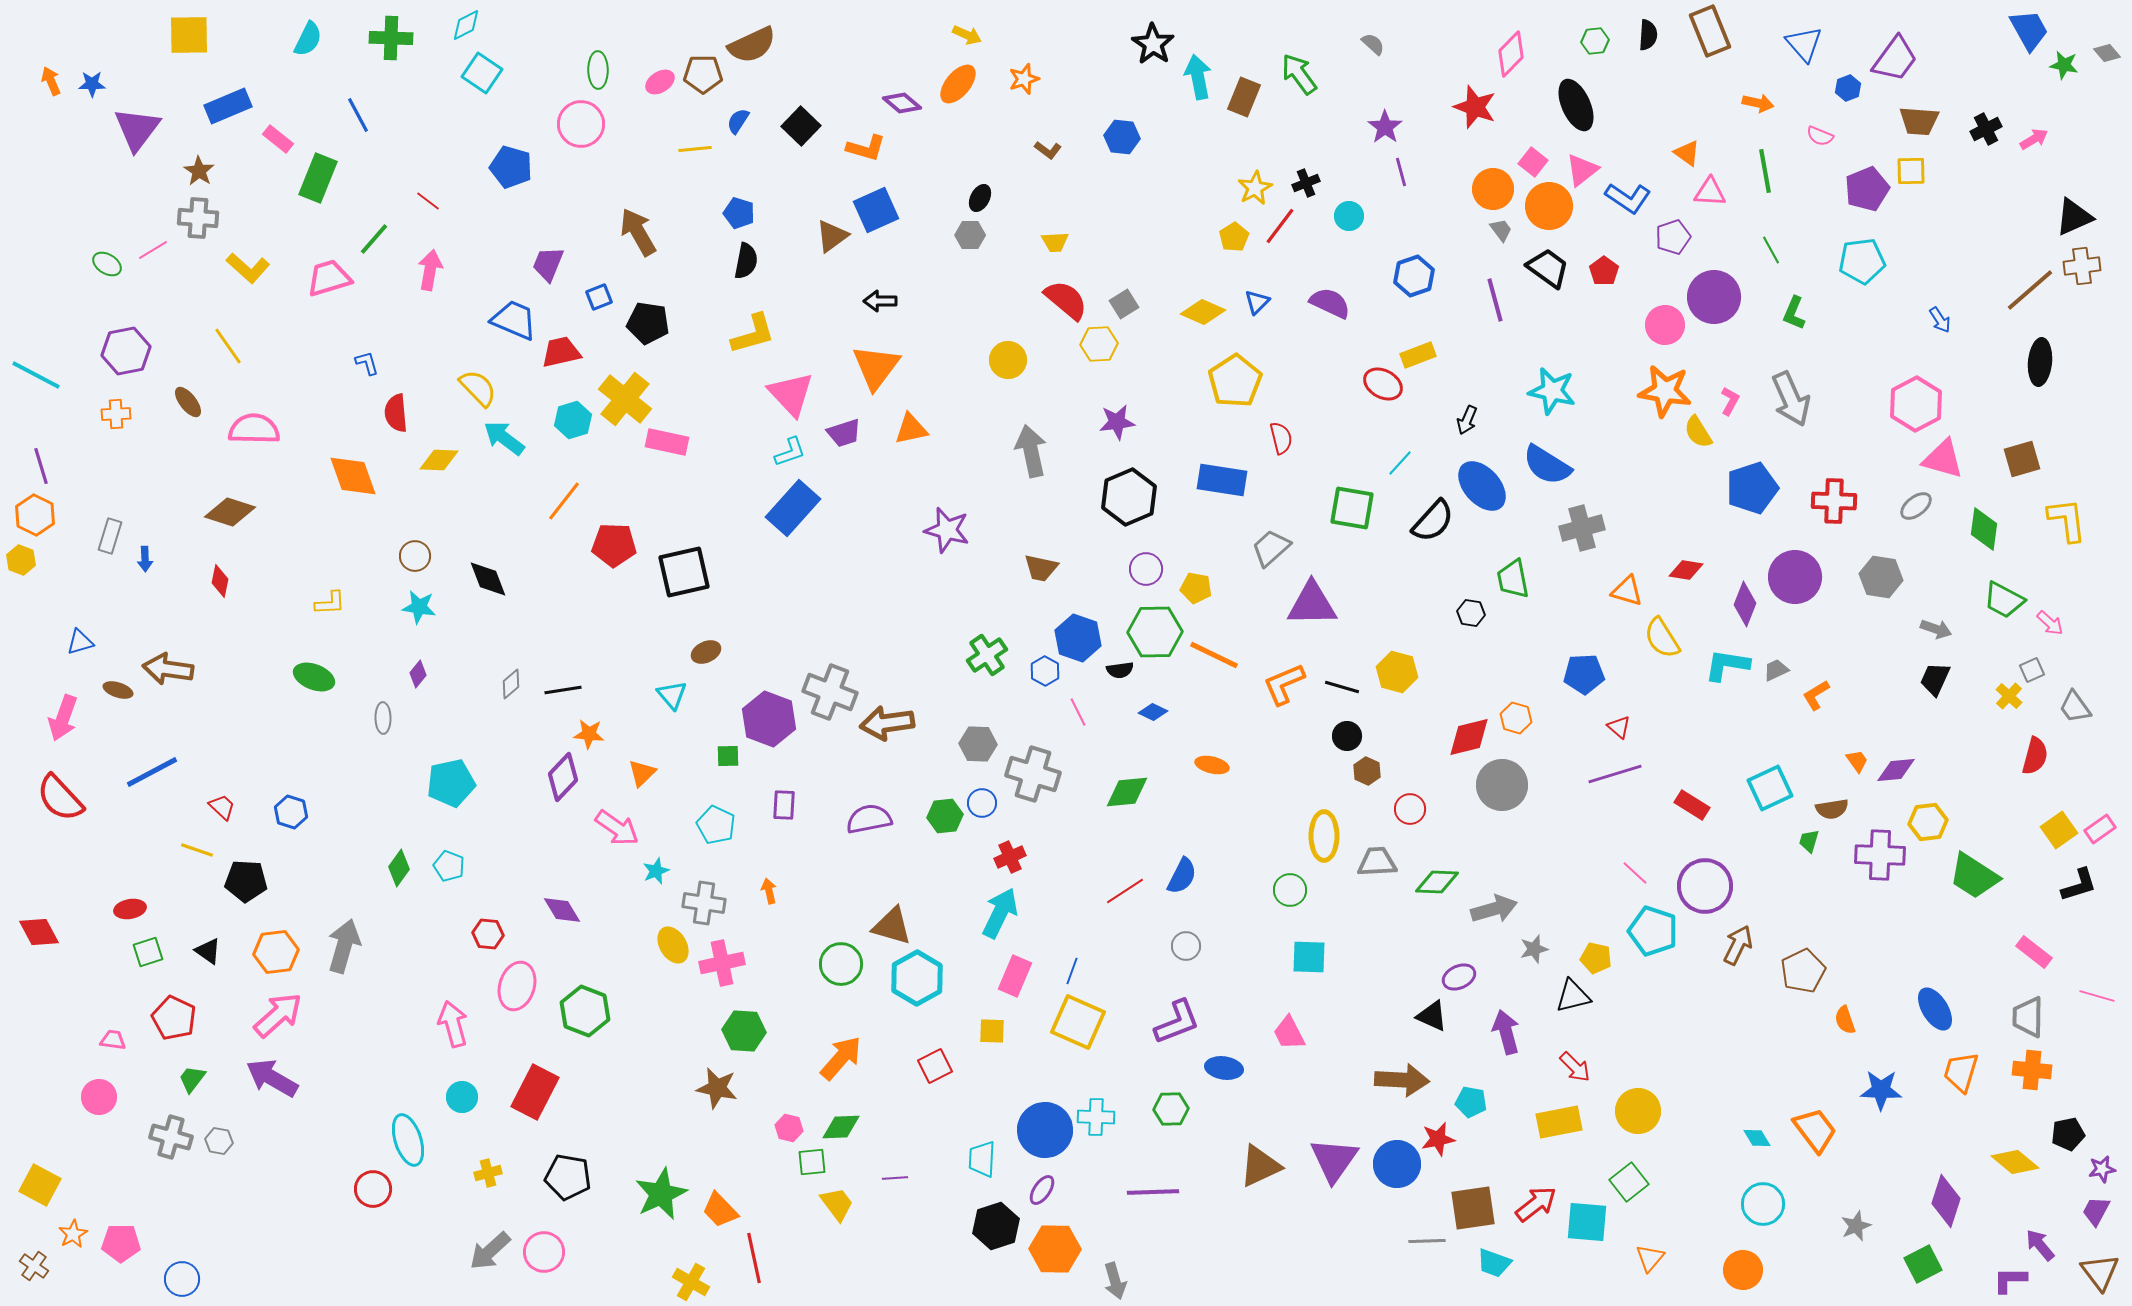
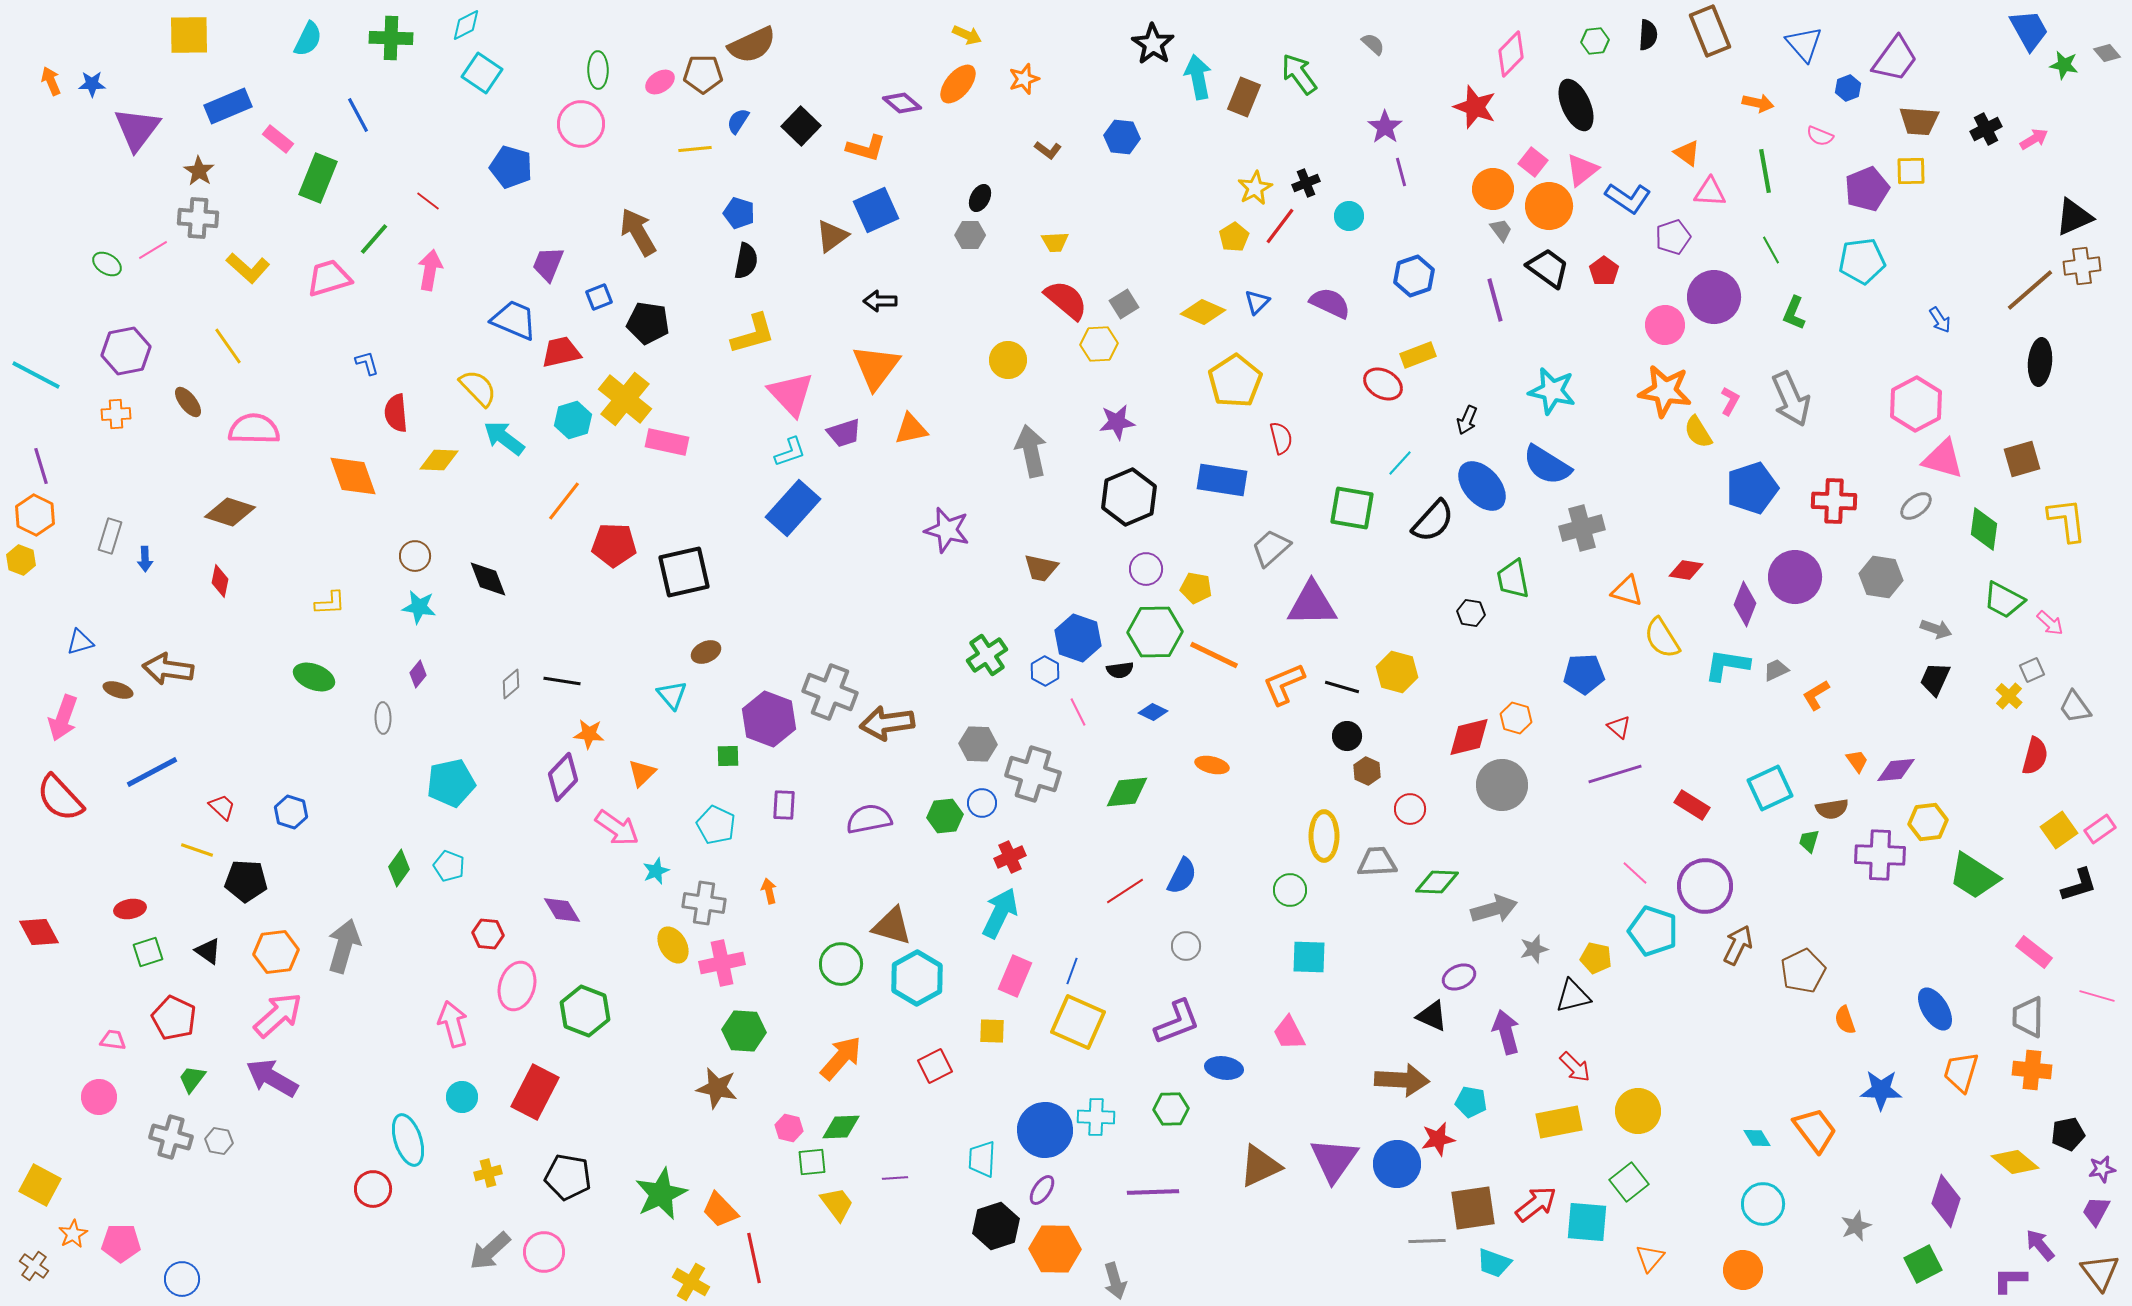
black line at (563, 690): moved 1 px left, 9 px up; rotated 18 degrees clockwise
